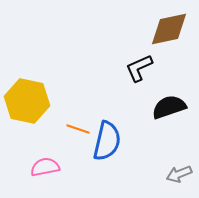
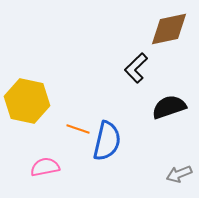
black L-shape: moved 3 px left; rotated 20 degrees counterclockwise
